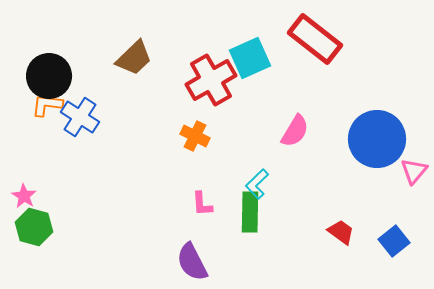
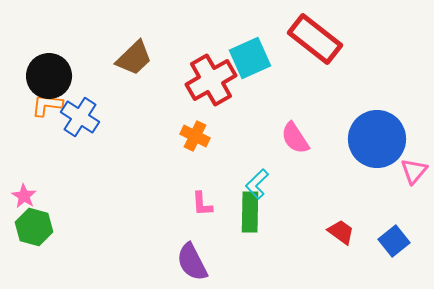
pink semicircle: moved 7 px down; rotated 116 degrees clockwise
